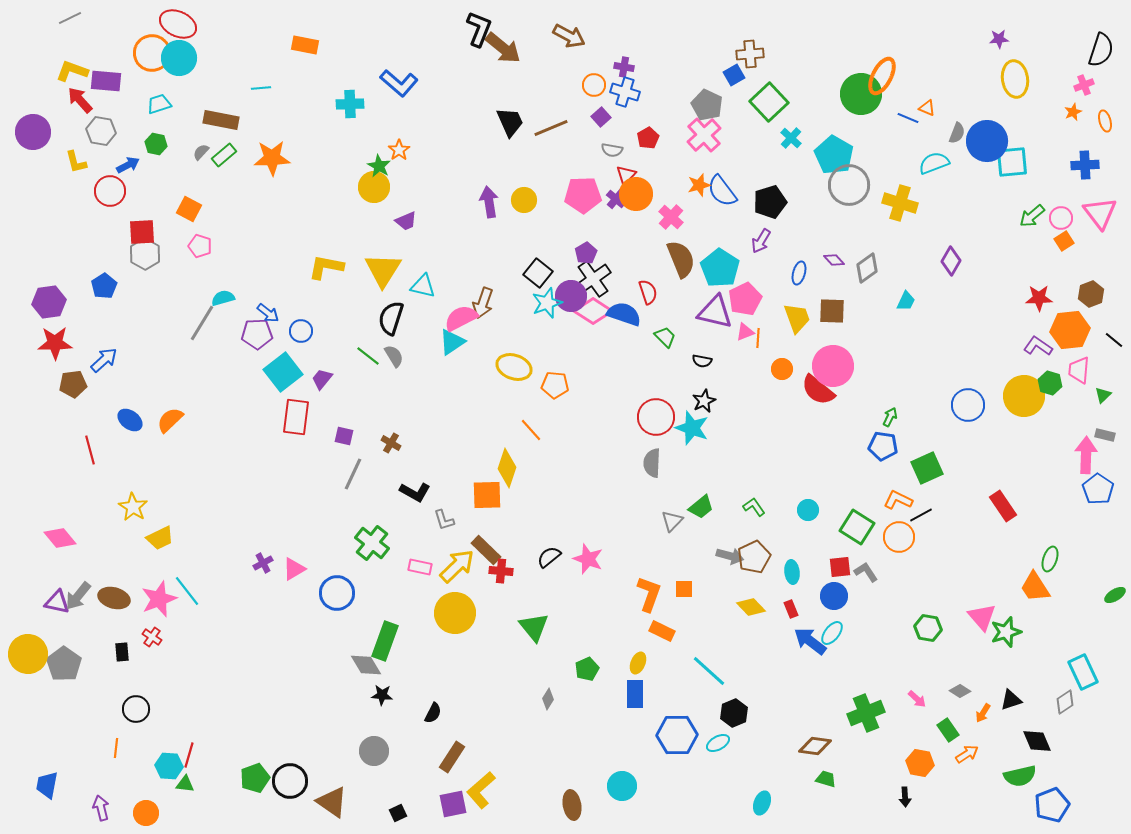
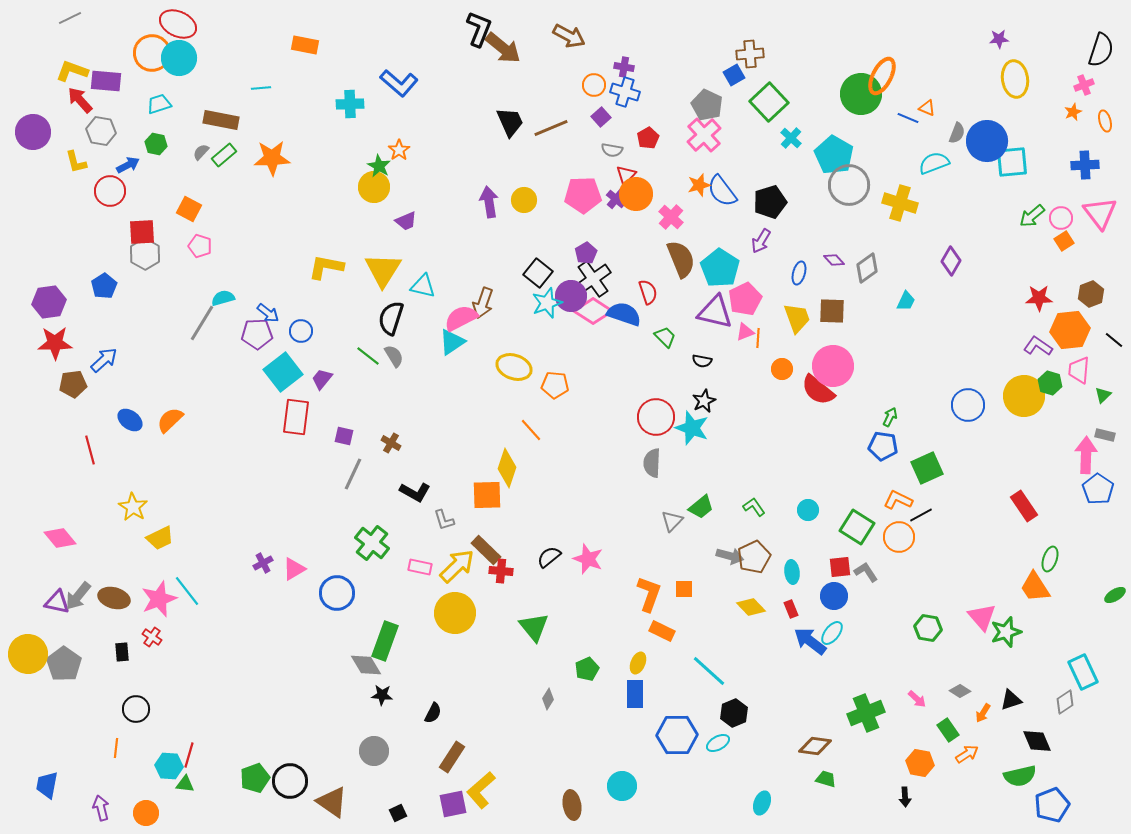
red rectangle at (1003, 506): moved 21 px right
